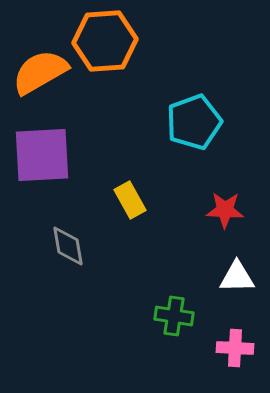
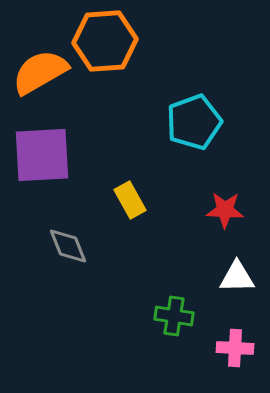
gray diamond: rotated 12 degrees counterclockwise
